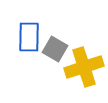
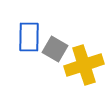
yellow cross: moved 2 px up
